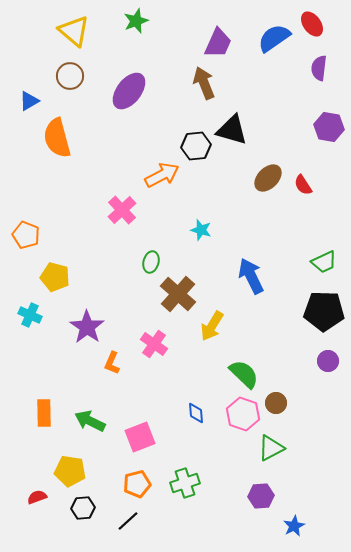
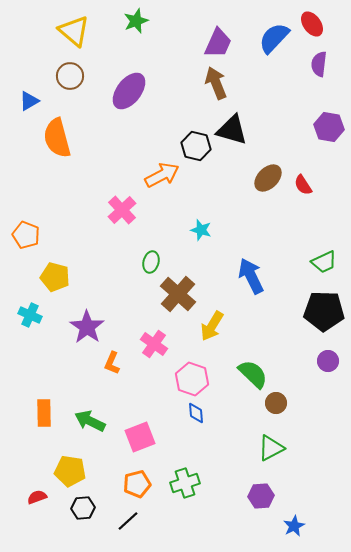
blue semicircle at (274, 38): rotated 12 degrees counterclockwise
purple semicircle at (319, 68): moved 4 px up
brown arrow at (204, 83): moved 12 px right
black hexagon at (196, 146): rotated 20 degrees clockwise
green semicircle at (244, 374): moved 9 px right
pink hexagon at (243, 414): moved 51 px left, 35 px up
